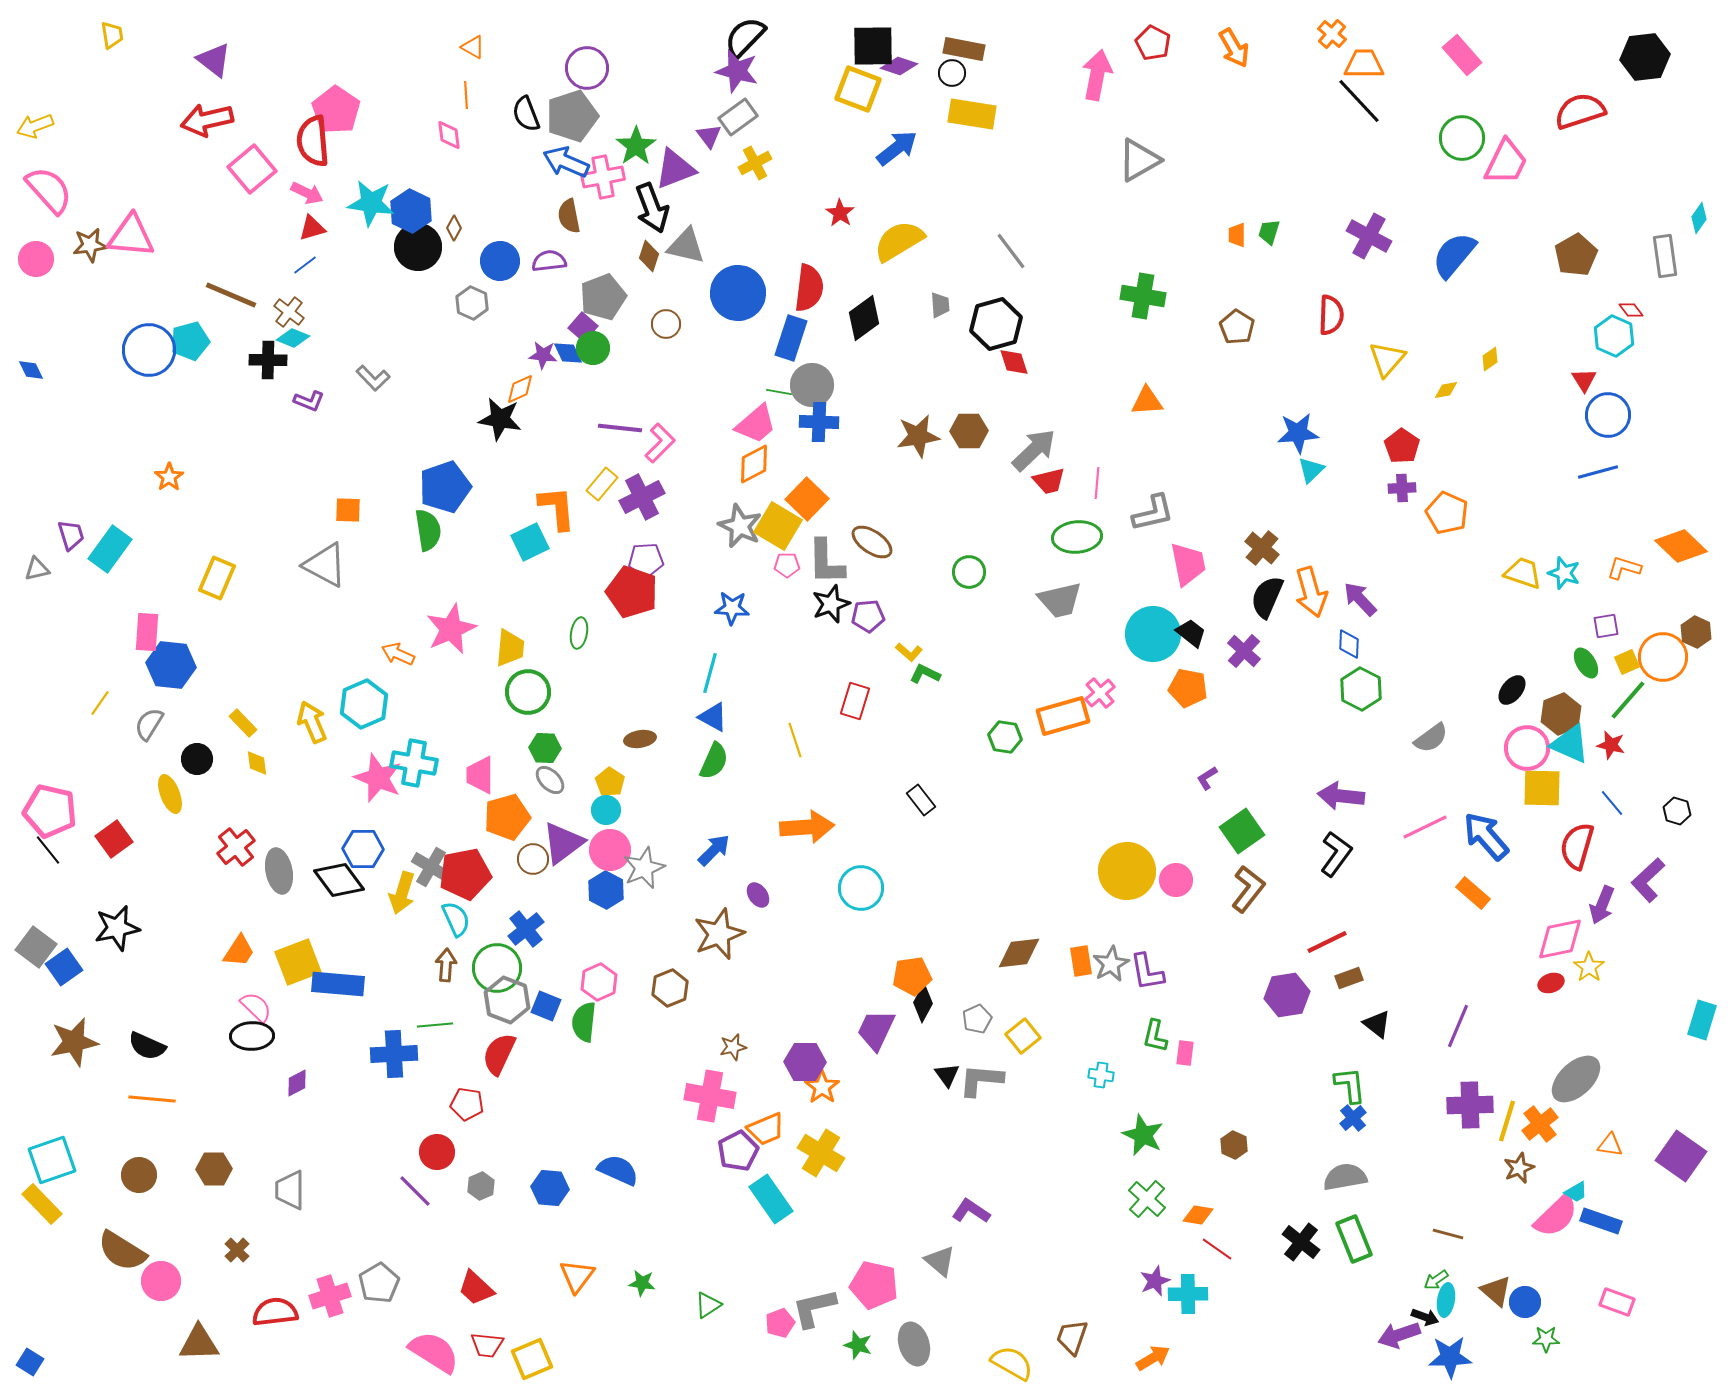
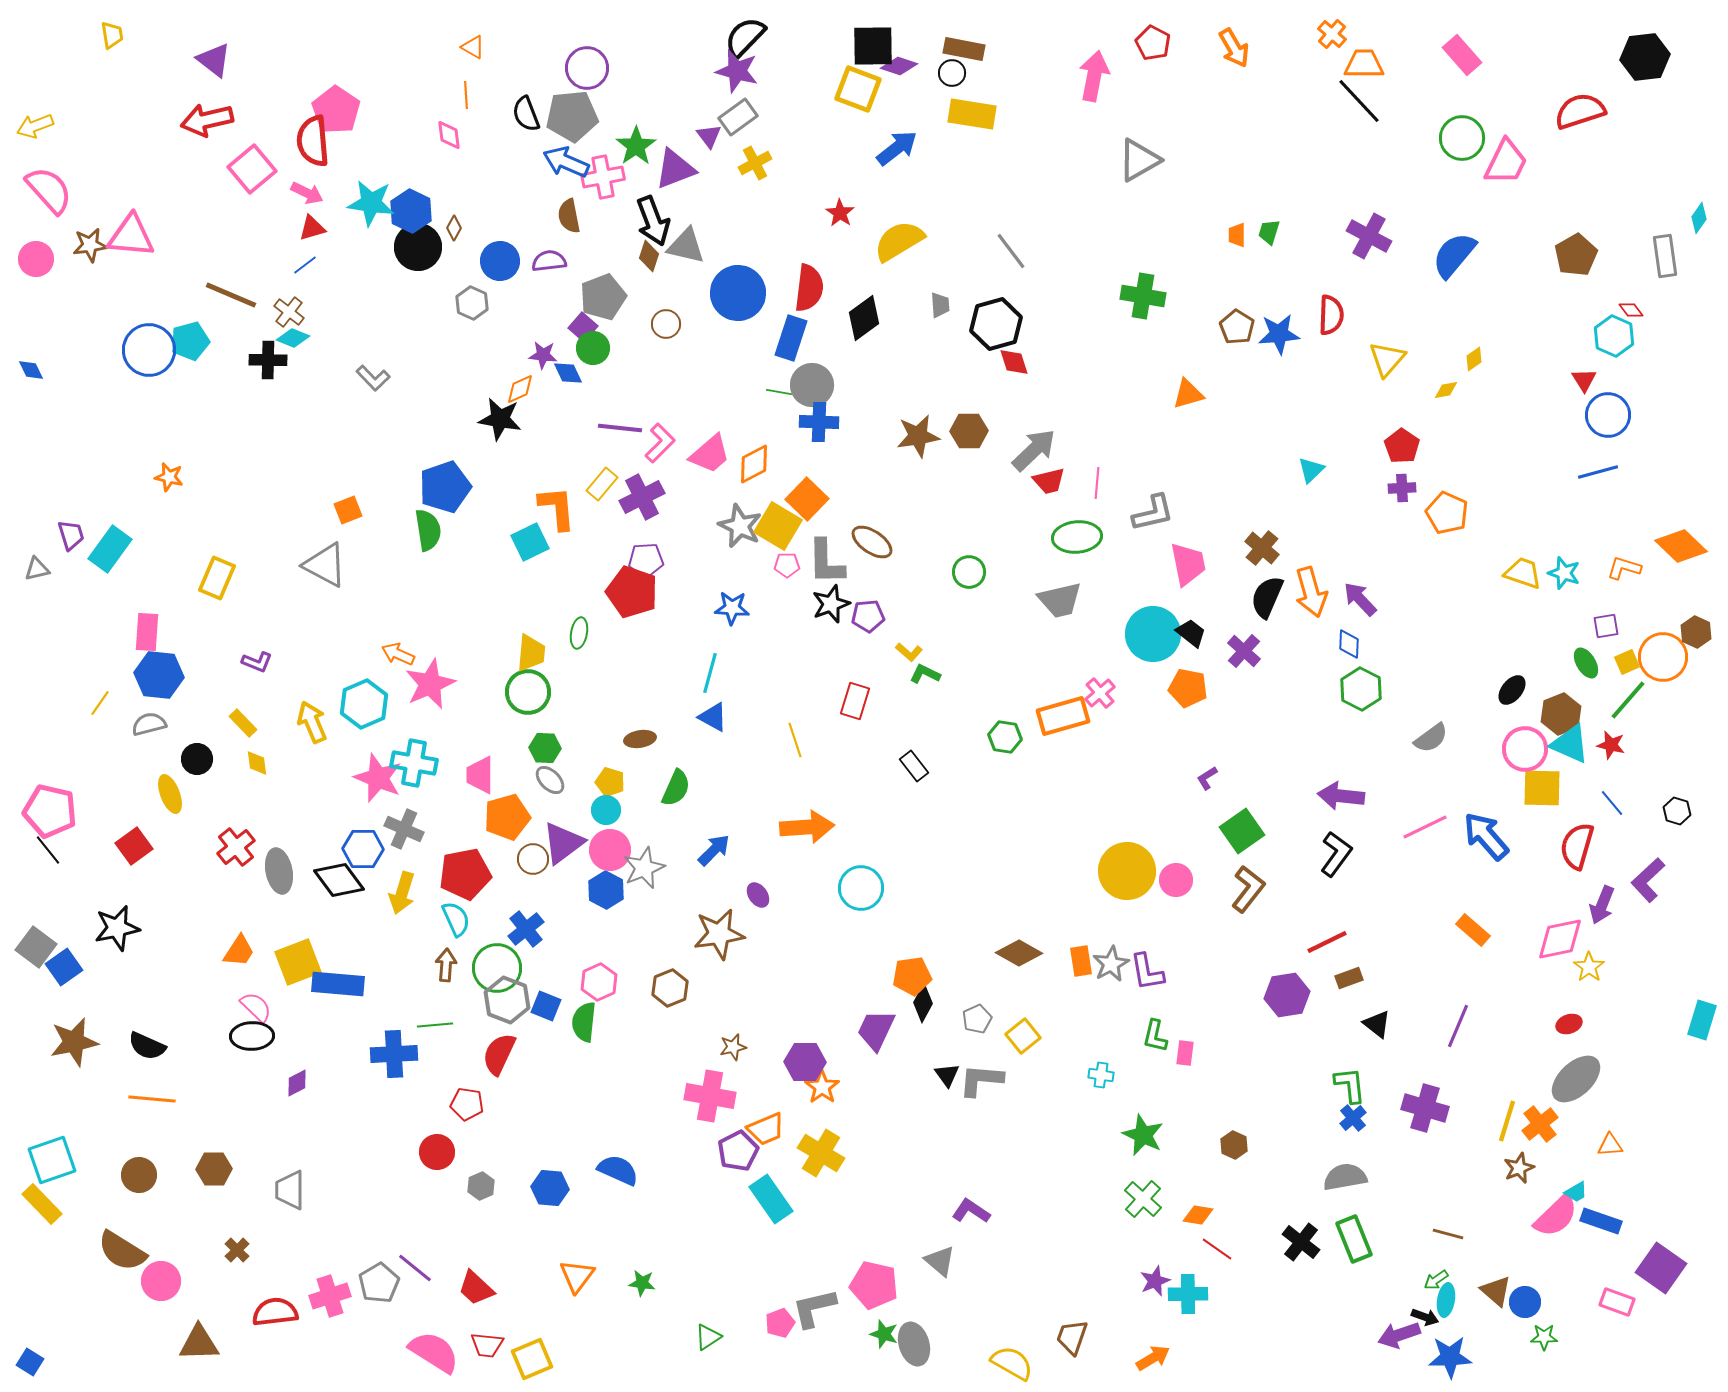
pink arrow at (1097, 75): moved 3 px left, 1 px down
gray pentagon at (572, 116): rotated 12 degrees clockwise
black arrow at (652, 208): moved 1 px right, 13 px down
blue diamond at (568, 353): moved 20 px down
yellow diamond at (1490, 359): moved 16 px left
purple L-shape at (309, 401): moved 52 px left, 261 px down
orange triangle at (1147, 401): moved 41 px right, 7 px up; rotated 12 degrees counterclockwise
pink trapezoid at (756, 424): moved 46 px left, 30 px down
blue star at (1298, 433): moved 19 px left, 99 px up
orange star at (169, 477): rotated 24 degrees counterclockwise
orange square at (348, 510): rotated 24 degrees counterclockwise
pink star at (451, 629): moved 21 px left, 55 px down
yellow trapezoid at (510, 648): moved 21 px right, 5 px down
blue hexagon at (171, 665): moved 12 px left, 10 px down
gray semicircle at (149, 724): rotated 44 degrees clockwise
pink circle at (1527, 748): moved 2 px left, 1 px down
green semicircle at (714, 761): moved 38 px left, 27 px down
yellow pentagon at (610, 782): rotated 16 degrees counterclockwise
black rectangle at (921, 800): moved 7 px left, 34 px up
red square at (114, 839): moved 20 px right, 7 px down
gray cross at (431, 867): moved 27 px left, 38 px up; rotated 6 degrees counterclockwise
orange rectangle at (1473, 893): moved 37 px down
brown star at (719, 934): rotated 12 degrees clockwise
brown diamond at (1019, 953): rotated 36 degrees clockwise
red ellipse at (1551, 983): moved 18 px right, 41 px down
purple cross at (1470, 1105): moved 45 px left, 3 px down; rotated 18 degrees clockwise
orange triangle at (1610, 1145): rotated 12 degrees counterclockwise
purple square at (1681, 1156): moved 20 px left, 112 px down
purple line at (415, 1191): moved 77 px down; rotated 6 degrees counterclockwise
green cross at (1147, 1199): moved 4 px left
green triangle at (708, 1305): moved 32 px down
green star at (1546, 1339): moved 2 px left, 2 px up
green star at (858, 1345): moved 26 px right, 11 px up
